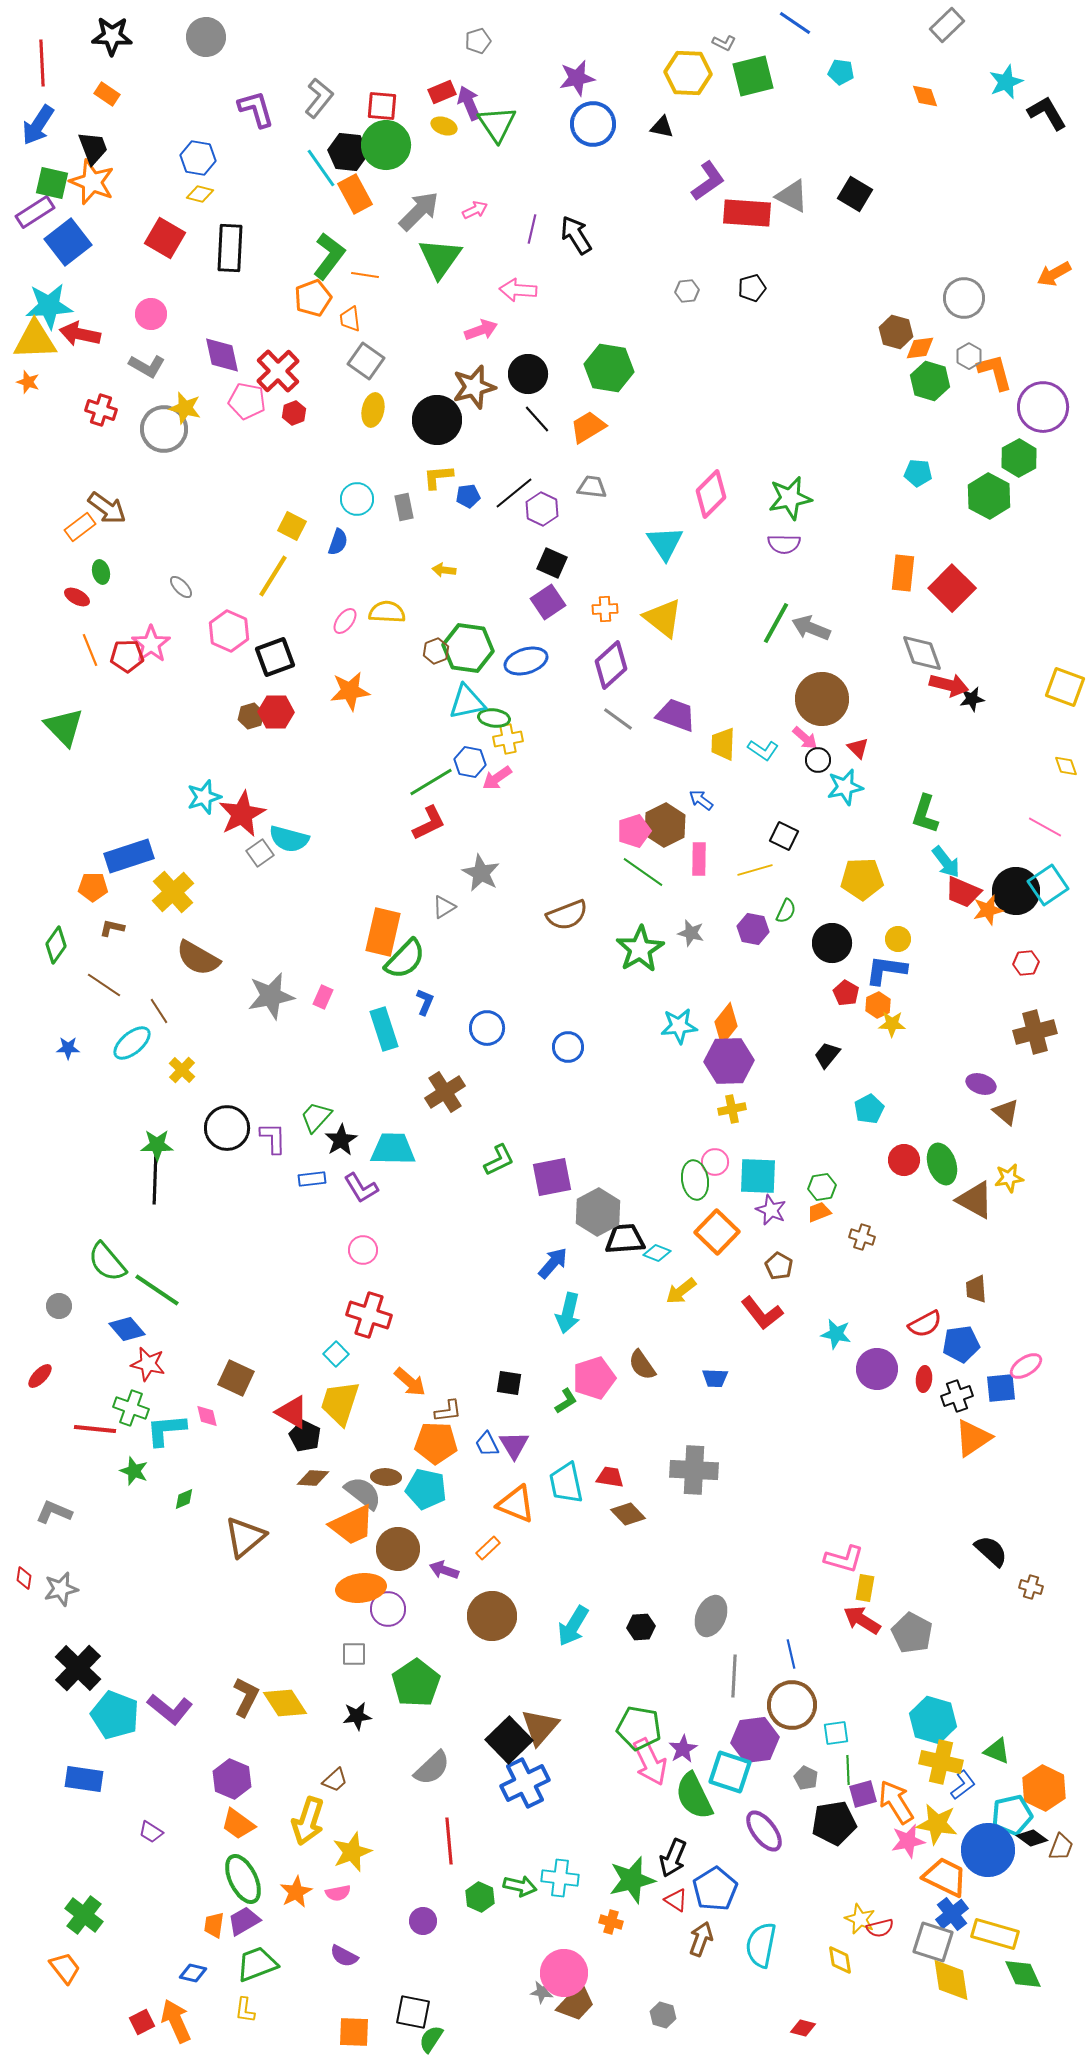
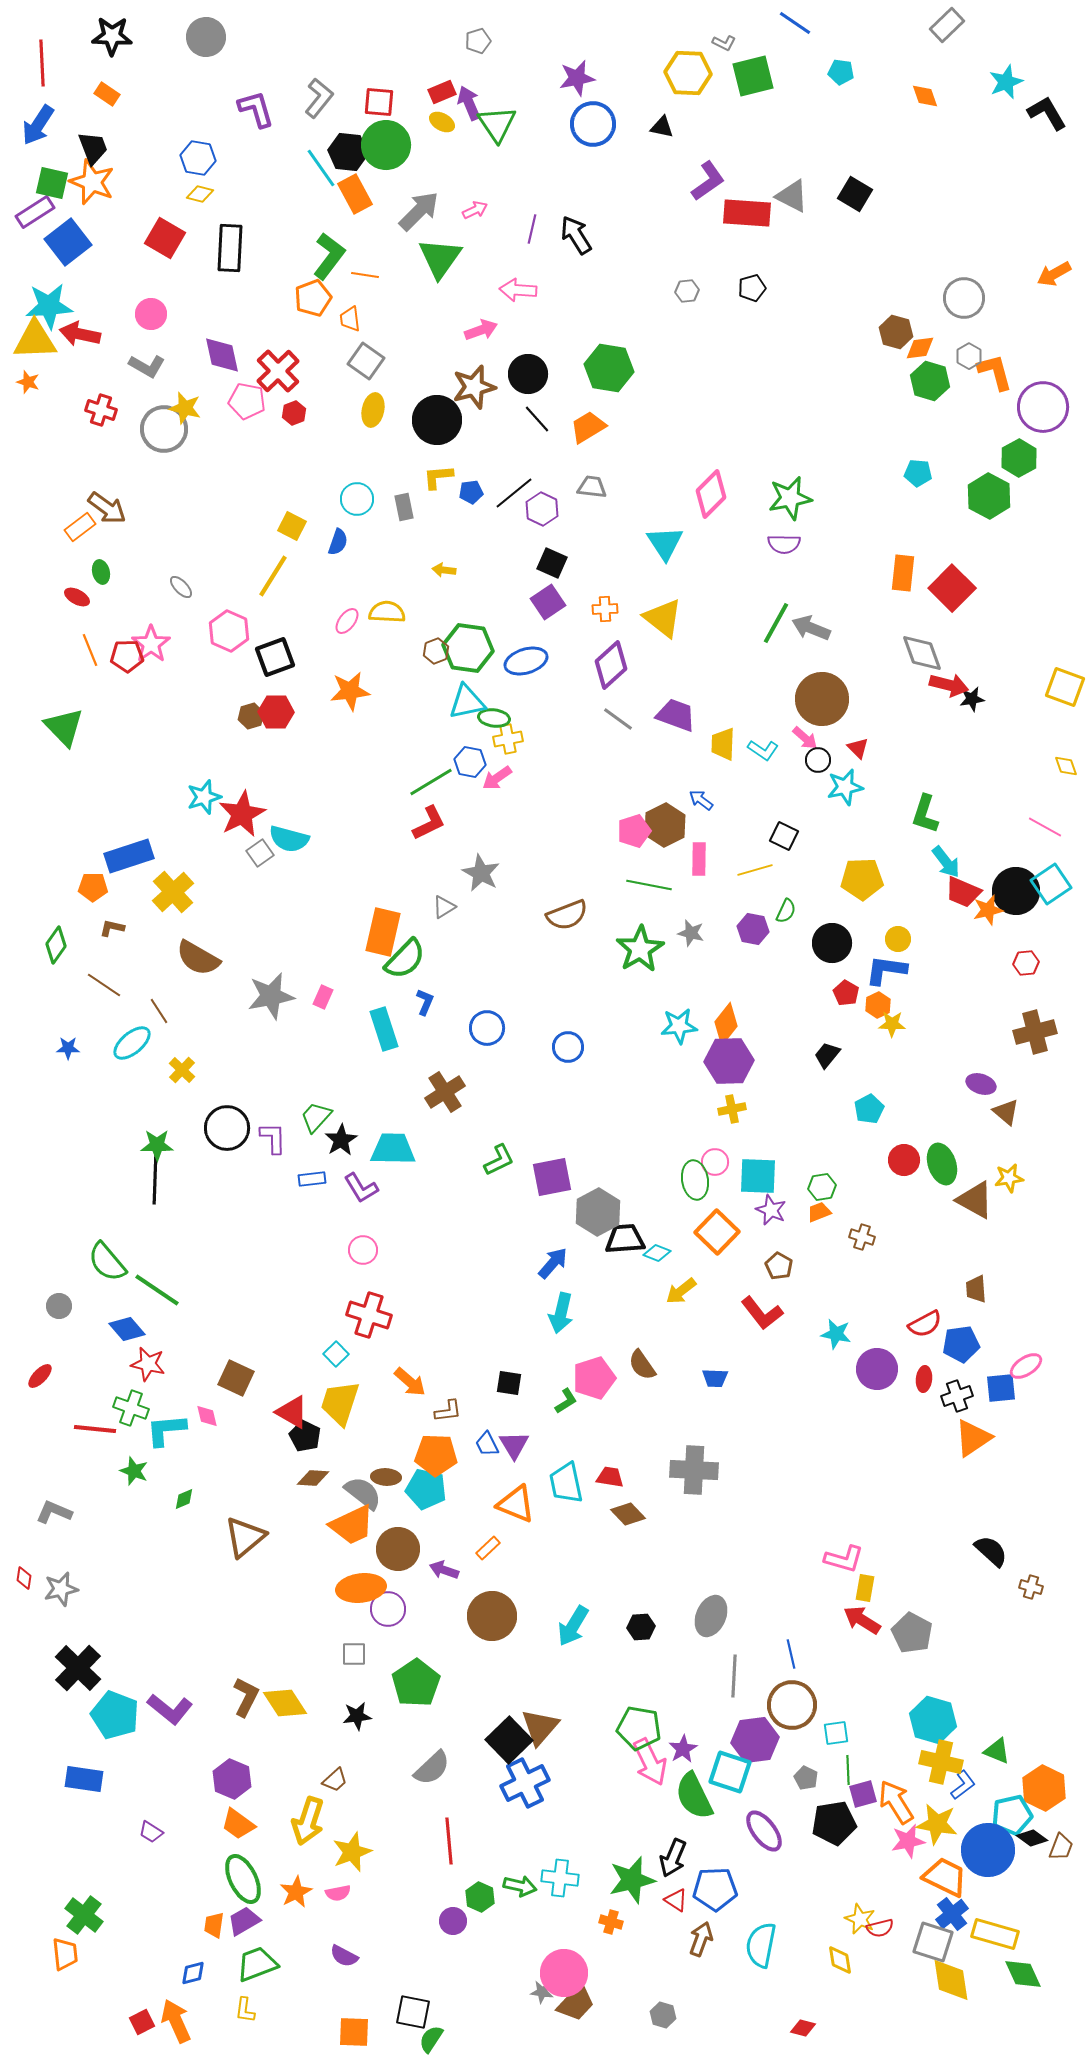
red square at (382, 106): moved 3 px left, 4 px up
yellow ellipse at (444, 126): moved 2 px left, 4 px up; rotated 10 degrees clockwise
blue pentagon at (468, 496): moved 3 px right, 4 px up
pink ellipse at (345, 621): moved 2 px right
green line at (643, 872): moved 6 px right, 13 px down; rotated 24 degrees counterclockwise
cyan square at (1048, 885): moved 3 px right, 1 px up
cyan arrow at (568, 1313): moved 7 px left
orange pentagon at (436, 1443): moved 12 px down
blue pentagon at (715, 1889): rotated 30 degrees clockwise
purple circle at (423, 1921): moved 30 px right
orange trapezoid at (65, 1968): moved 14 px up; rotated 32 degrees clockwise
blue diamond at (193, 1973): rotated 28 degrees counterclockwise
